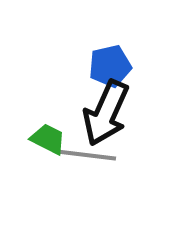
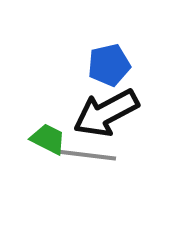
blue pentagon: moved 1 px left, 1 px up
black arrow: rotated 38 degrees clockwise
